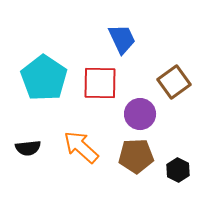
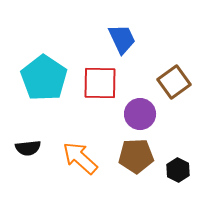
orange arrow: moved 1 px left, 11 px down
